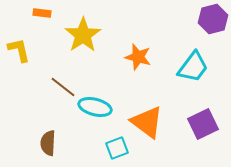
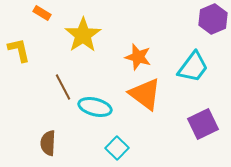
orange rectangle: rotated 24 degrees clockwise
purple hexagon: rotated 8 degrees counterclockwise
brown line: rotated 24 degrees clockwise
orange triangle: moved 2 px left, 28 px up
cyan square: rotated 25 degrees counterclockwise
